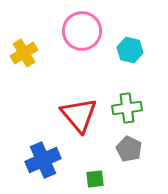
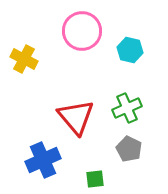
yellow cross: moved 6 px down; rotated 32 degrees counterclockwise
green cross: rotated 16 degrees counterclockwise
red triangle: moved 3 px left, 2 px down
